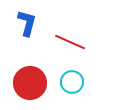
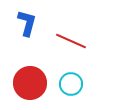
red line: moved 1 px right, 1 px up
cyan circle: moved 1 px left, 2 px down
